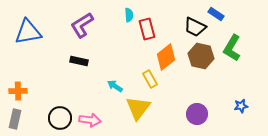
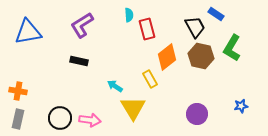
black trapezoid: rotated 145 degrees counterclockwise
orange diamond: moved 1 px right
orange cross: rotated 12 degrees clockwise
yellow triangle: moved 5 px left; rotated 8 degrees counterclockwise
gray rectangle: moved 3 px right
